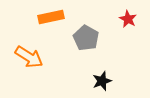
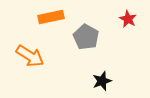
gray pentagon: moved 1 px up
orange arrow: moved 1 px right, 1 px up
